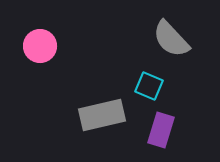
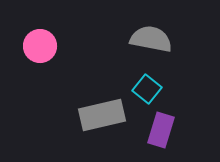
gray semicircle: moved 20 px left; rotated 144 degrees clockwise
cyan square: moved 2 px left, 3 px down; rotated 16 degrees clockwise
